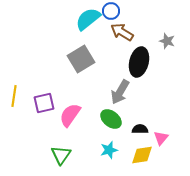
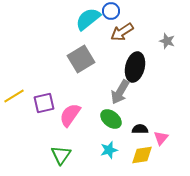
brown arrow: rotated 65 degrees counterclockwise
black ellipse: moved 4 px left, 5 px down
yellow line: rotated 50 degrees clockwise
